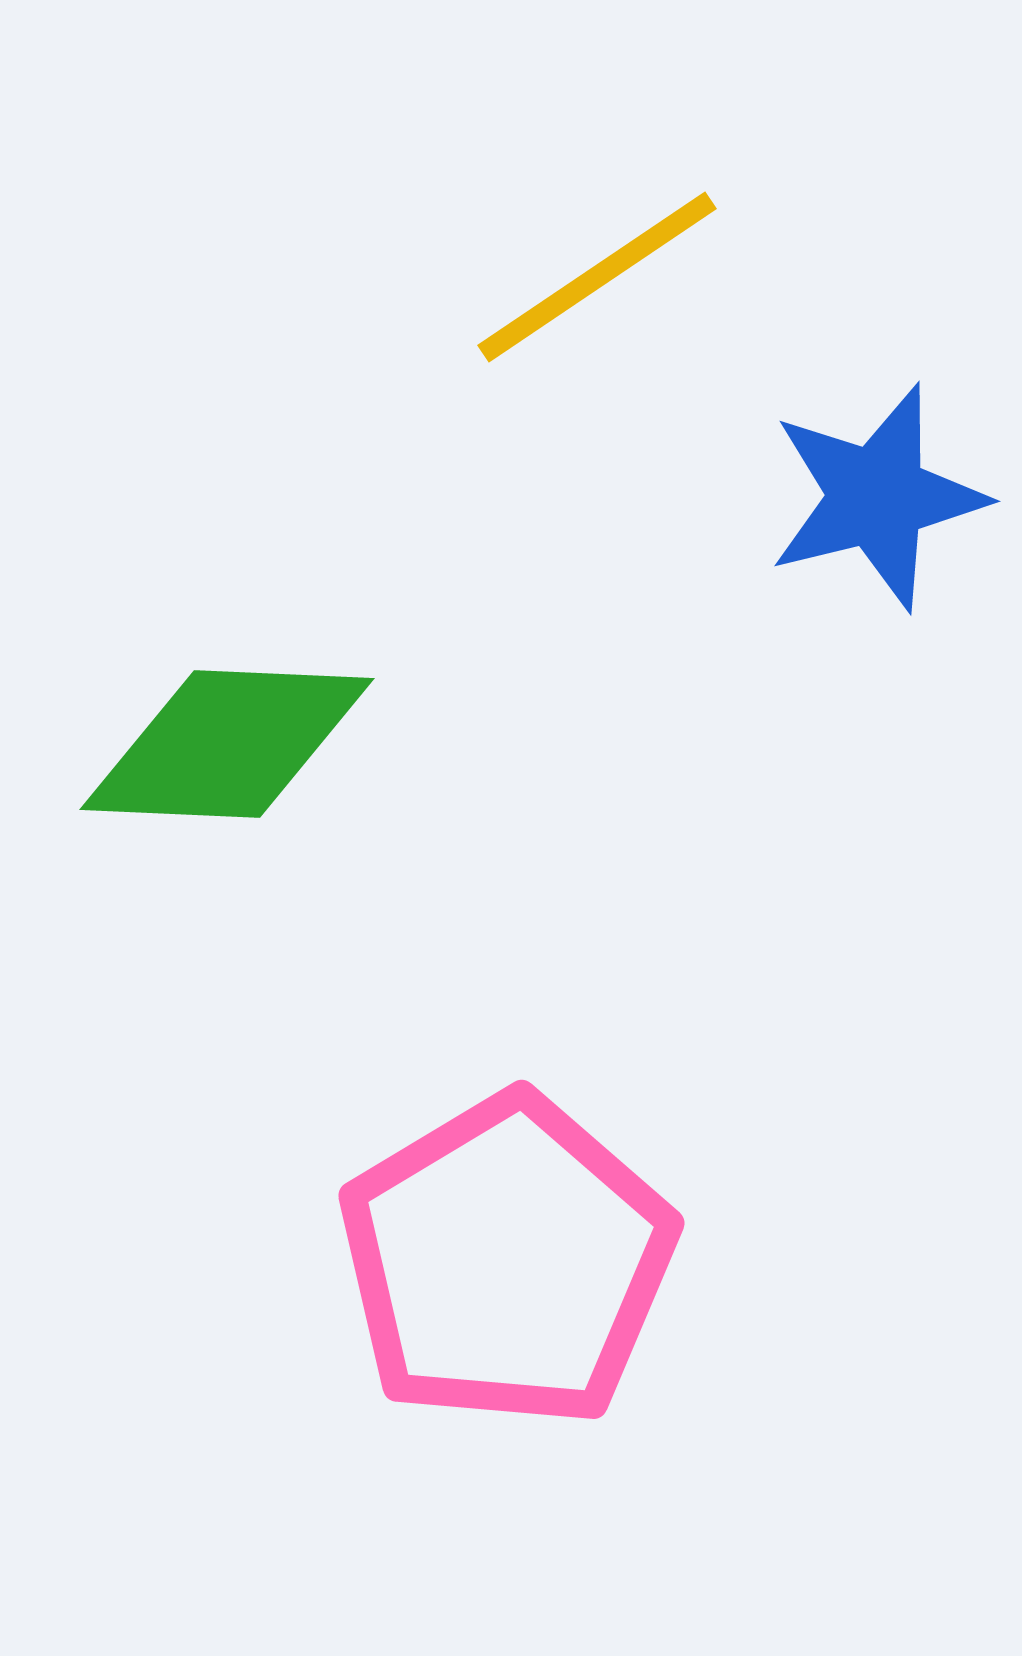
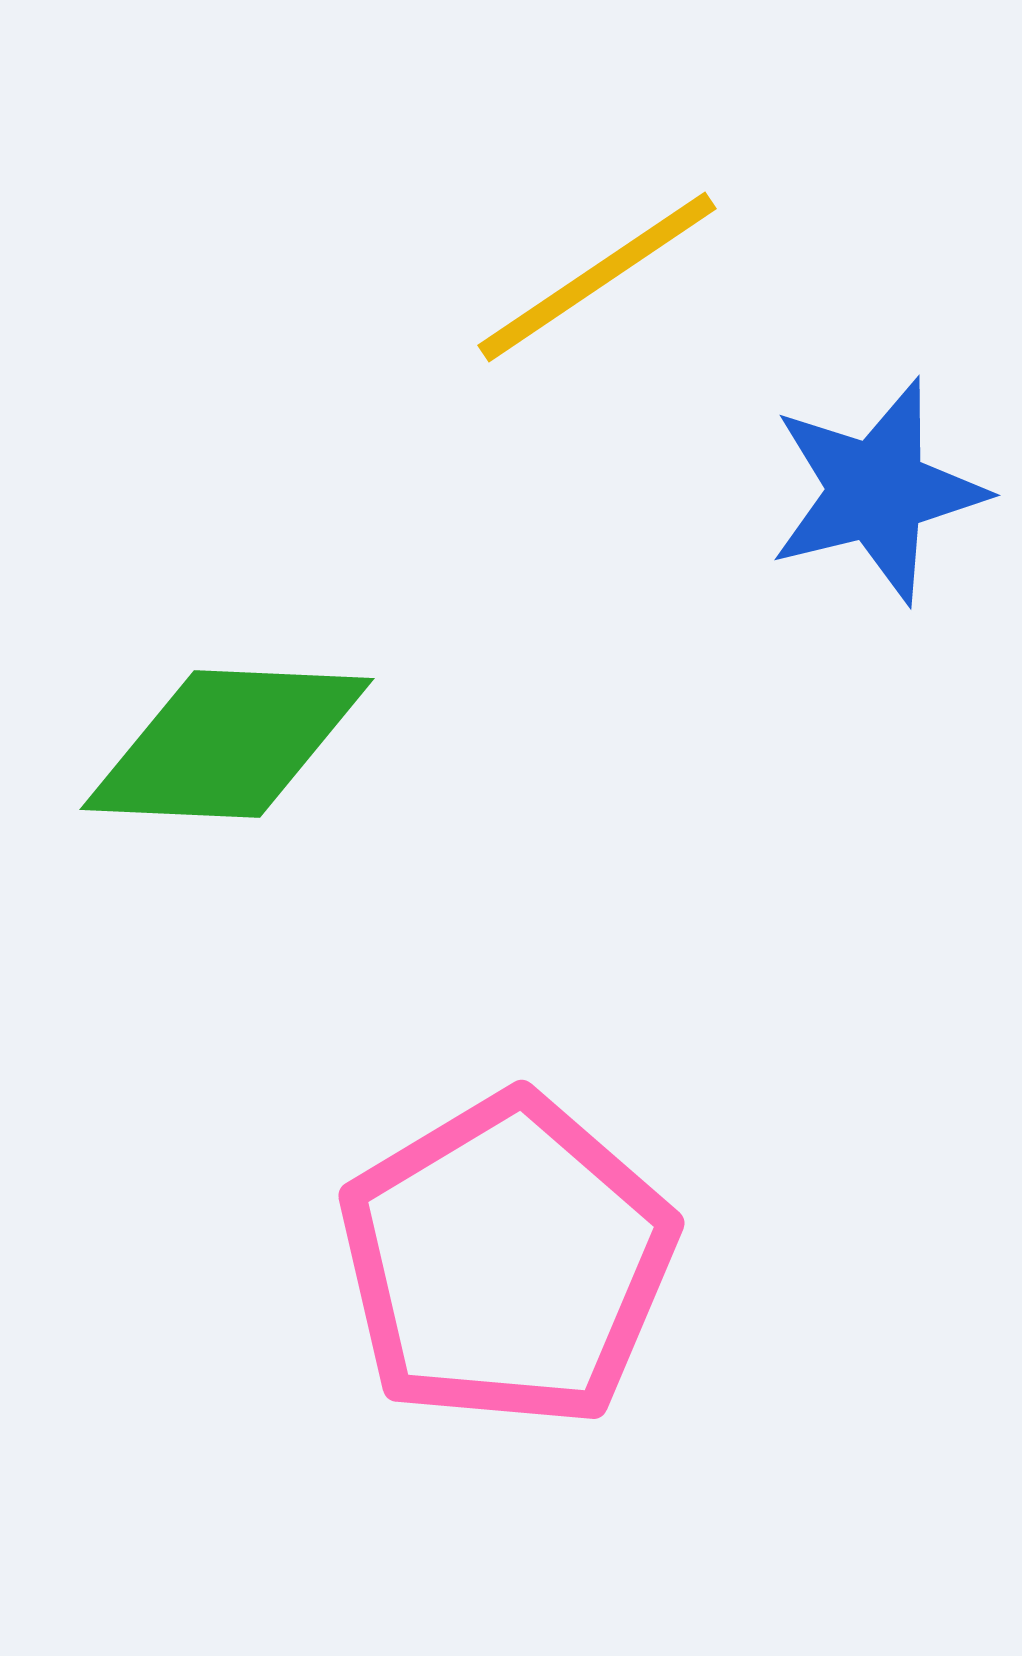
blue star: moved 6 px up
